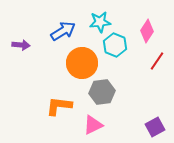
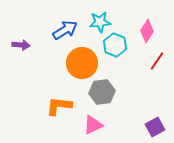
blue arrow: moved 2 px right, 1 px up
